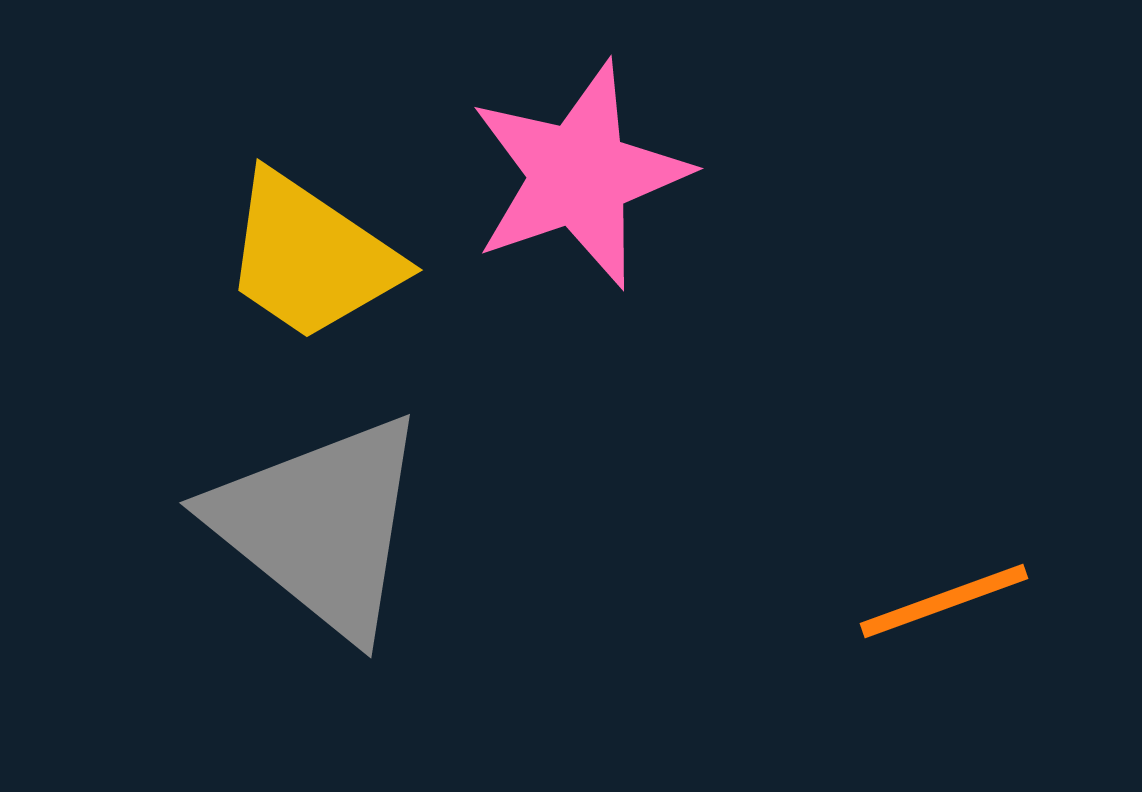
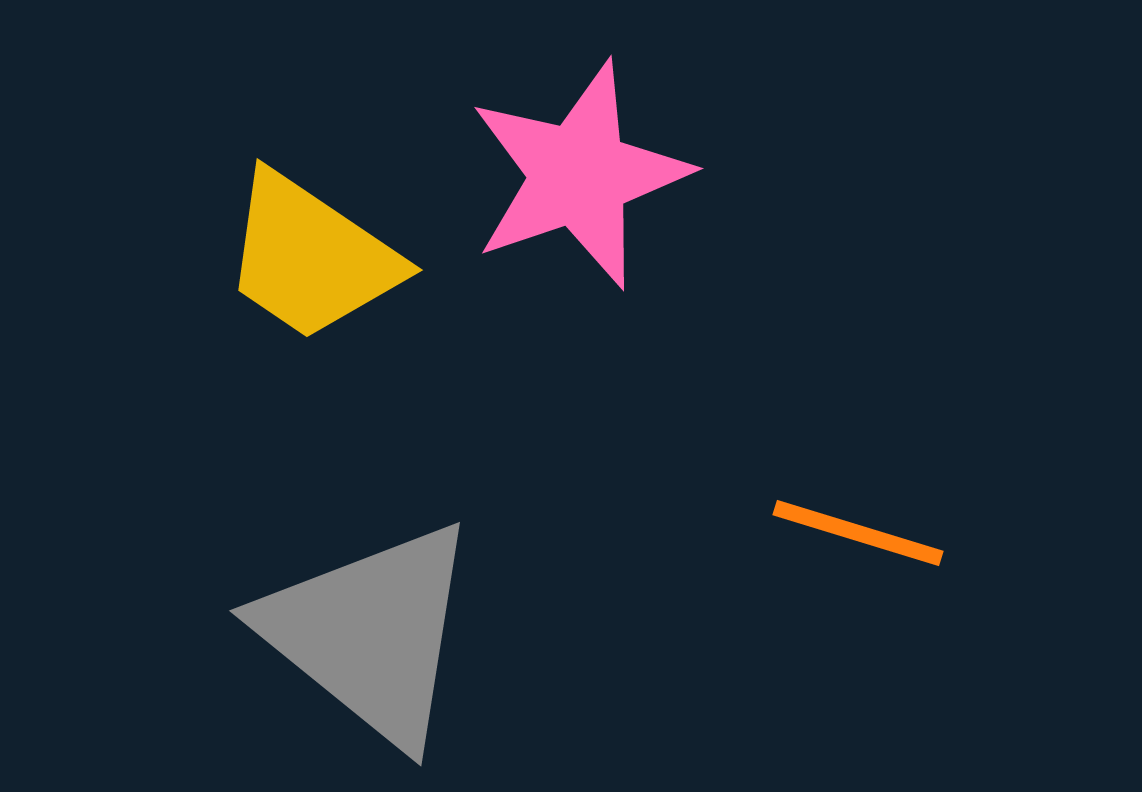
gray triangle: moved 50 px right, 108 px down
orange line: moved 86 px left, 68 px up; rotated 37 degrees clockwise
